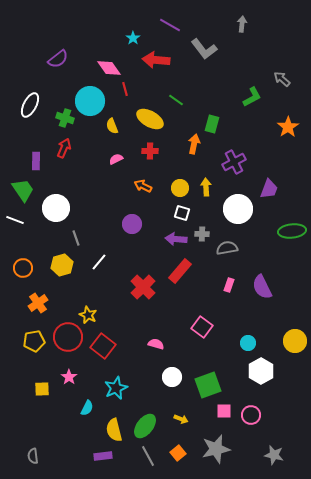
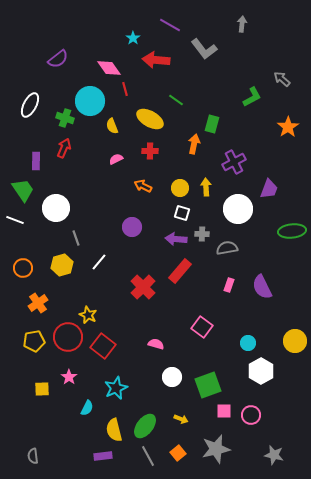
purple circle at (132, 224): moved 3 px down
